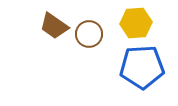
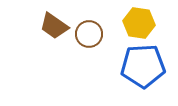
yellow hexagon: moved 3 px right; rotated 12 degrees clockwise
blue pentagon: moved 1 px right, 1 px up
